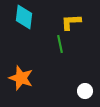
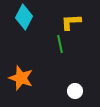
cyan diamond: rotated 20 degrees clockwise
white circle: moved 10 px left
